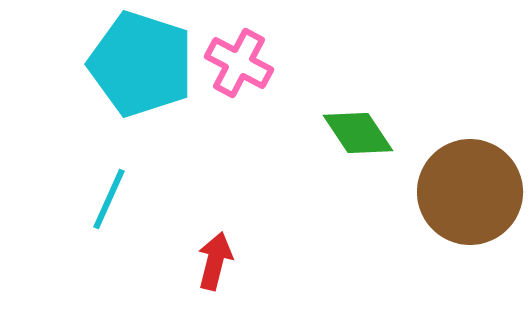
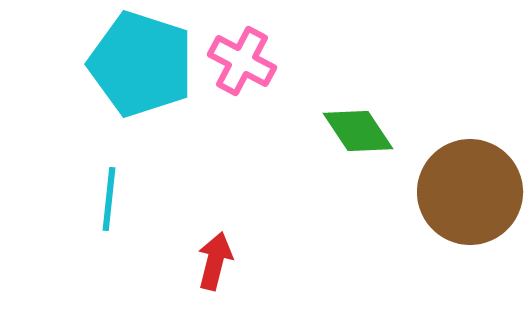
pink cross: moved 3 px right, 2 px up
green diamond: moved 2 px up
cyan line: rotated 18 degrees counterclockwise
